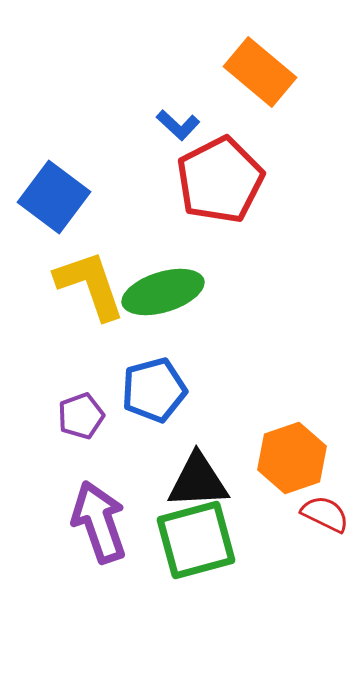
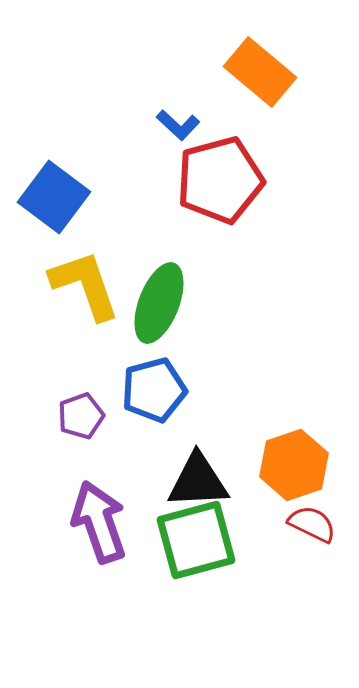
red pentagon: rotated 12 degrees clockwise
yellow L-shape: moved 5 px left
green ellipse: moved 4 px left, 11 px down; rotated 52 degrees counterclockwise
orange hexagon: moved 2 px right, 7 px down
red semicircle: moved 13 px left, 10 px down
